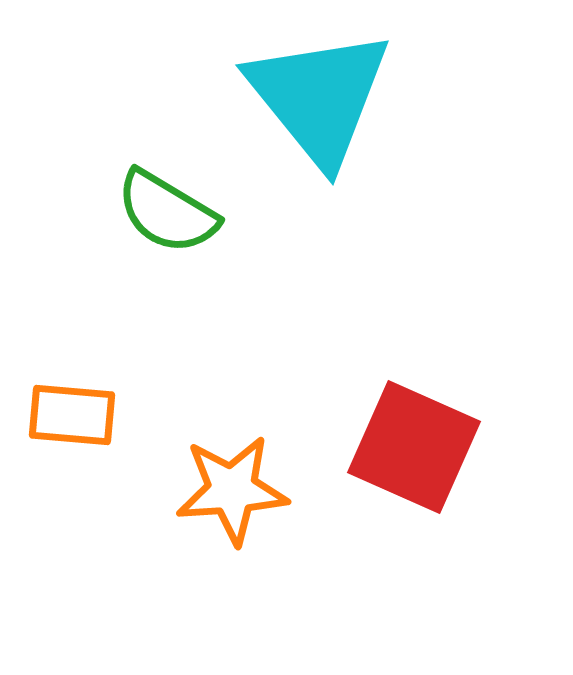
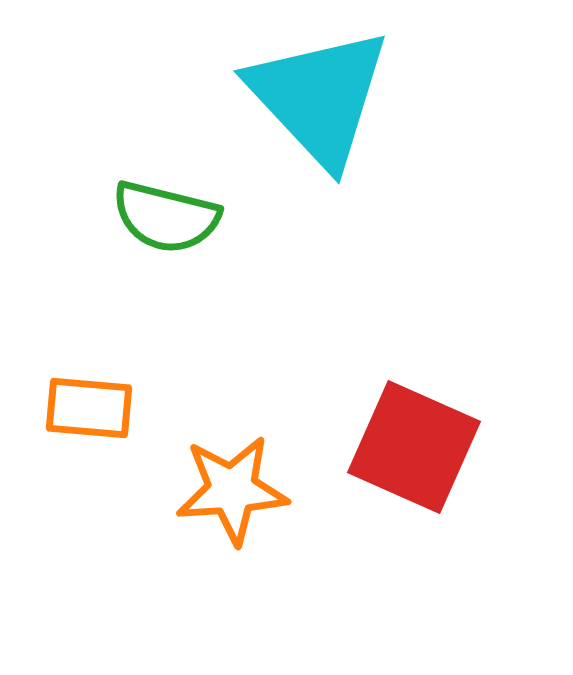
cyan triangle: rotated 4 degrees counterclockwise
green semicircle: moved 1 px left, 5 px down; rotated 17 degrees counterclockwise
orange rectangle: moved 17 px right, 7 px up
